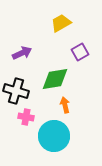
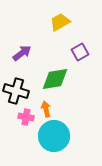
yellow trapezoid: moved 1 px left, 1 px up
purple arrow: rotated 12 degrees counterclockwise
orange arrow: moved 19 px left, 4 px down
